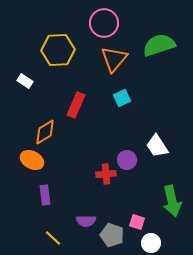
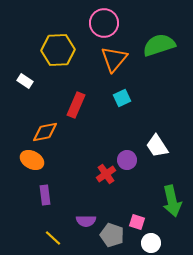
orange diamond: rotated 20 degrees clockwise
red cross: rotated 30 degrees counterclockwise
